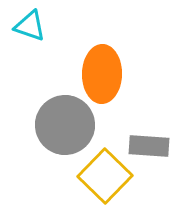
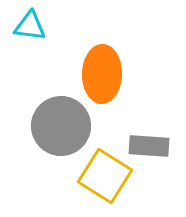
cyan triangle: rotated 12 degrees counterclockwise
gray circle: moved 4 px left, 1 px down
yellow square: rotated 12 degrees counterclockwise
